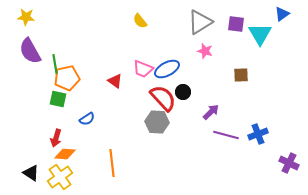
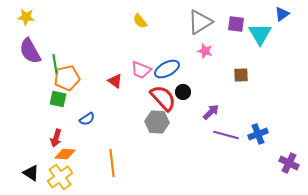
pink trapezoid: moved 2 px left, 1 px down
